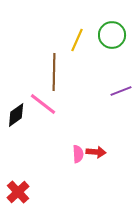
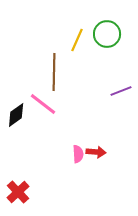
green circle: moved 5 px left, 1 px up
